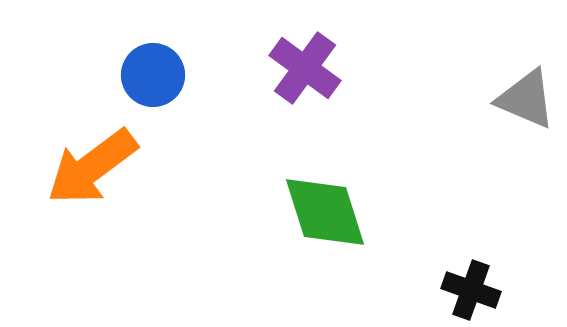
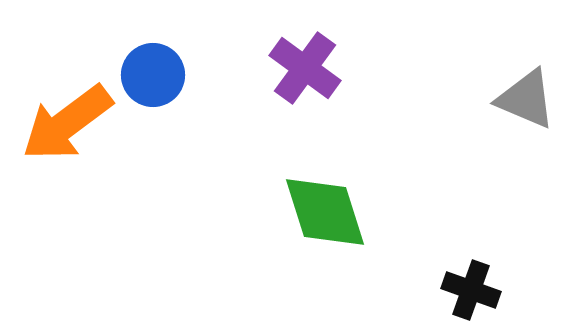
orange arrow: moved 25 px left, 44 px up
